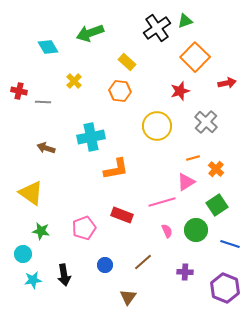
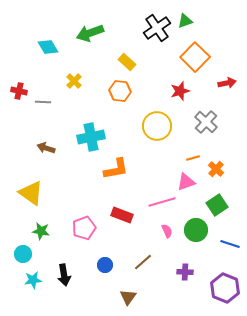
pink triangle: rotated 12 degrees clockwise
